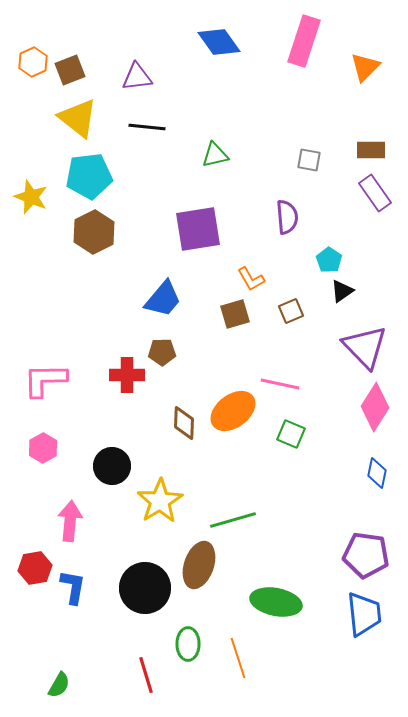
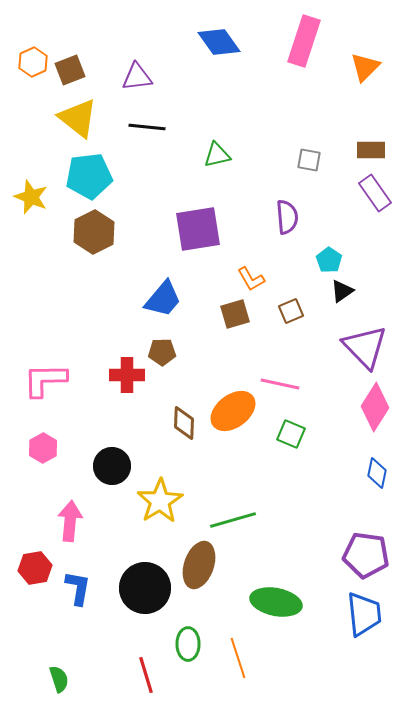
green triangle at (215, 155): moved 2 px right
blue L-shape at (73, 587): moved 5 px right, 1 px down
green semicircle at (59, 685): moved 6 px up; rotated 48 degrees counterclockwise
